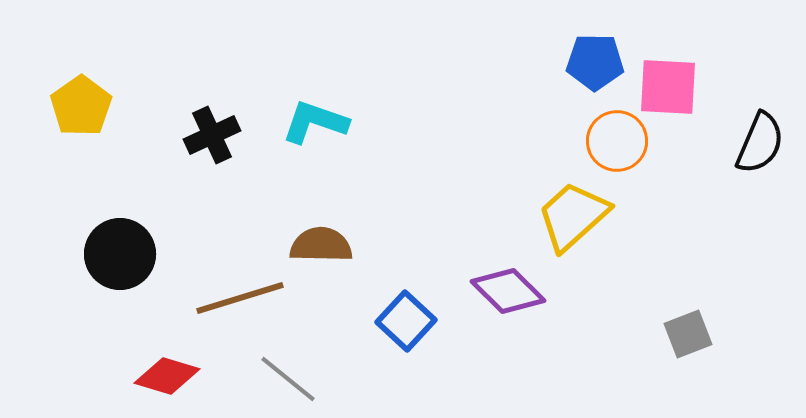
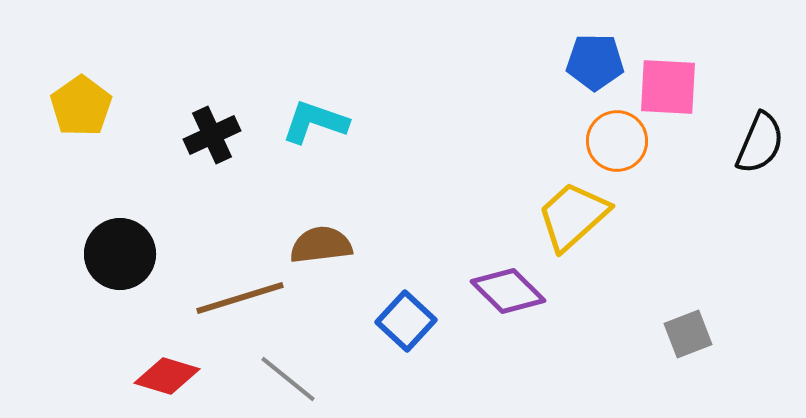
brown semicircle: rotated 8 degrees counterclockwise
